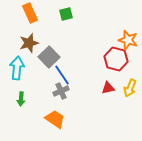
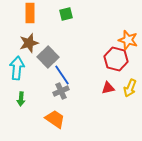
orange rectangle: rotated 24 degrees clockwise
gray square: moved 1 px left
